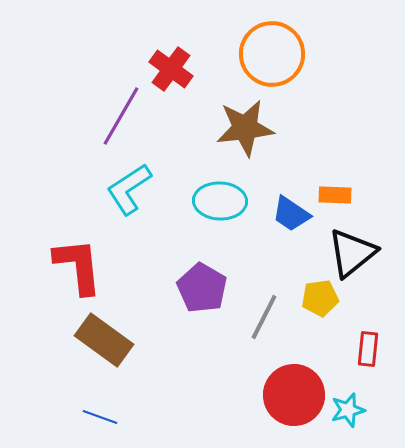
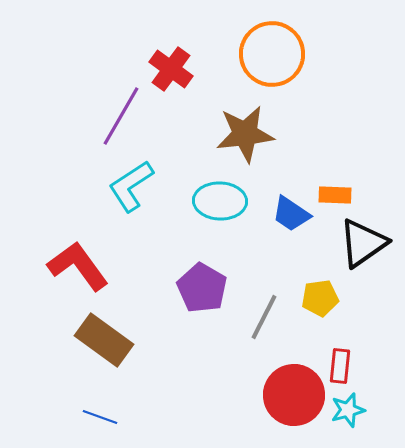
brown star: moved 6 px down
cyan L-shape: moved 2 px right, 3 px up
black triangle: moved 11 px right, 10 px up; rotated 4 degrees clockwise
red L-shape: rotated 30 degrees counterclockwise
red rectangle: moved 28 px left, 17 px down
